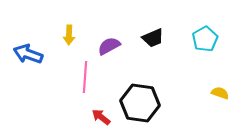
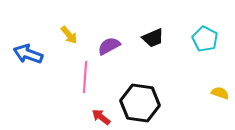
yellow arrow: rotated 42 degrees counterclockwise
cyan pentagon: rotated 15 degrees counterclockwise
